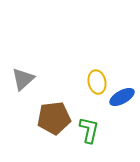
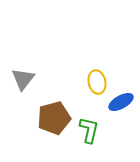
gray triangle: rotated 10 degrees counterclockwise
blue ellipse: moved 1 px left, 5 px down
brown pentagon: rotated 8 degrees counterclockwise
